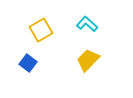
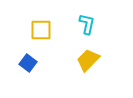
cyan L-shape: rotated 60 degrees clockwise
yellow square: rotated 30 degrees clockwise
